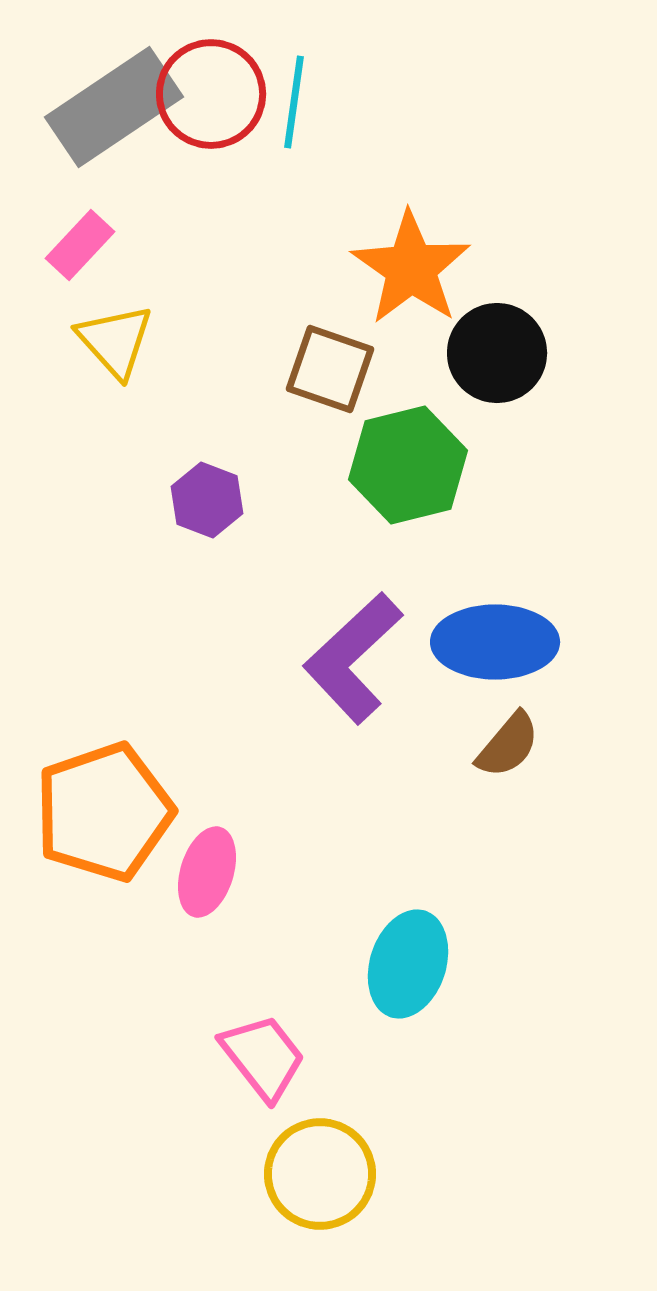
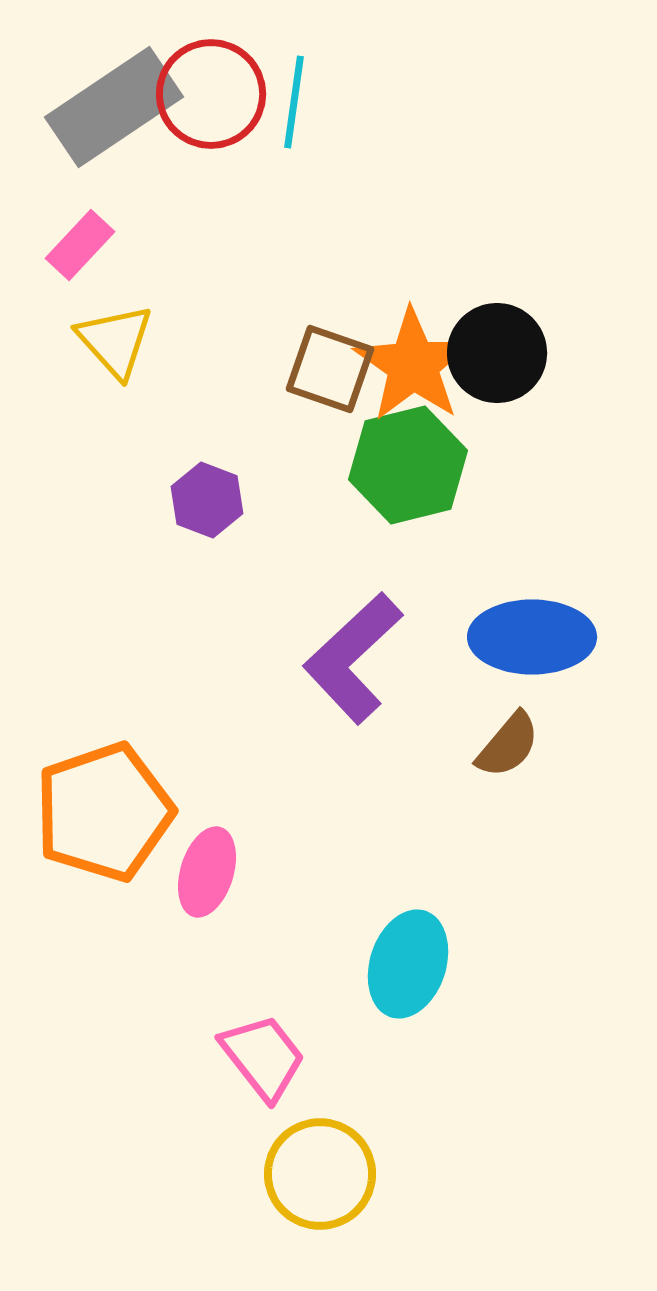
orange star: moved 2 px right, 97 px down
blue ellipse: moved 37 px right, 5 px up
